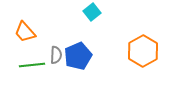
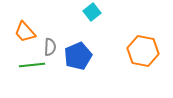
orange hexagon: rotated 20 degrees counterclockwise
gray semicircle: moved 6 px left, 8 px up
